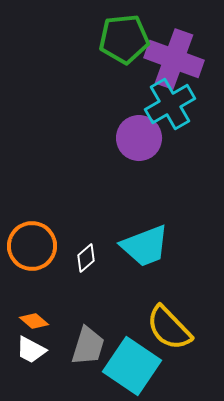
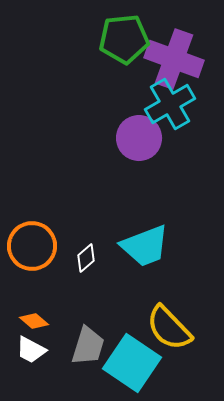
cyan square: moved 3 px up
